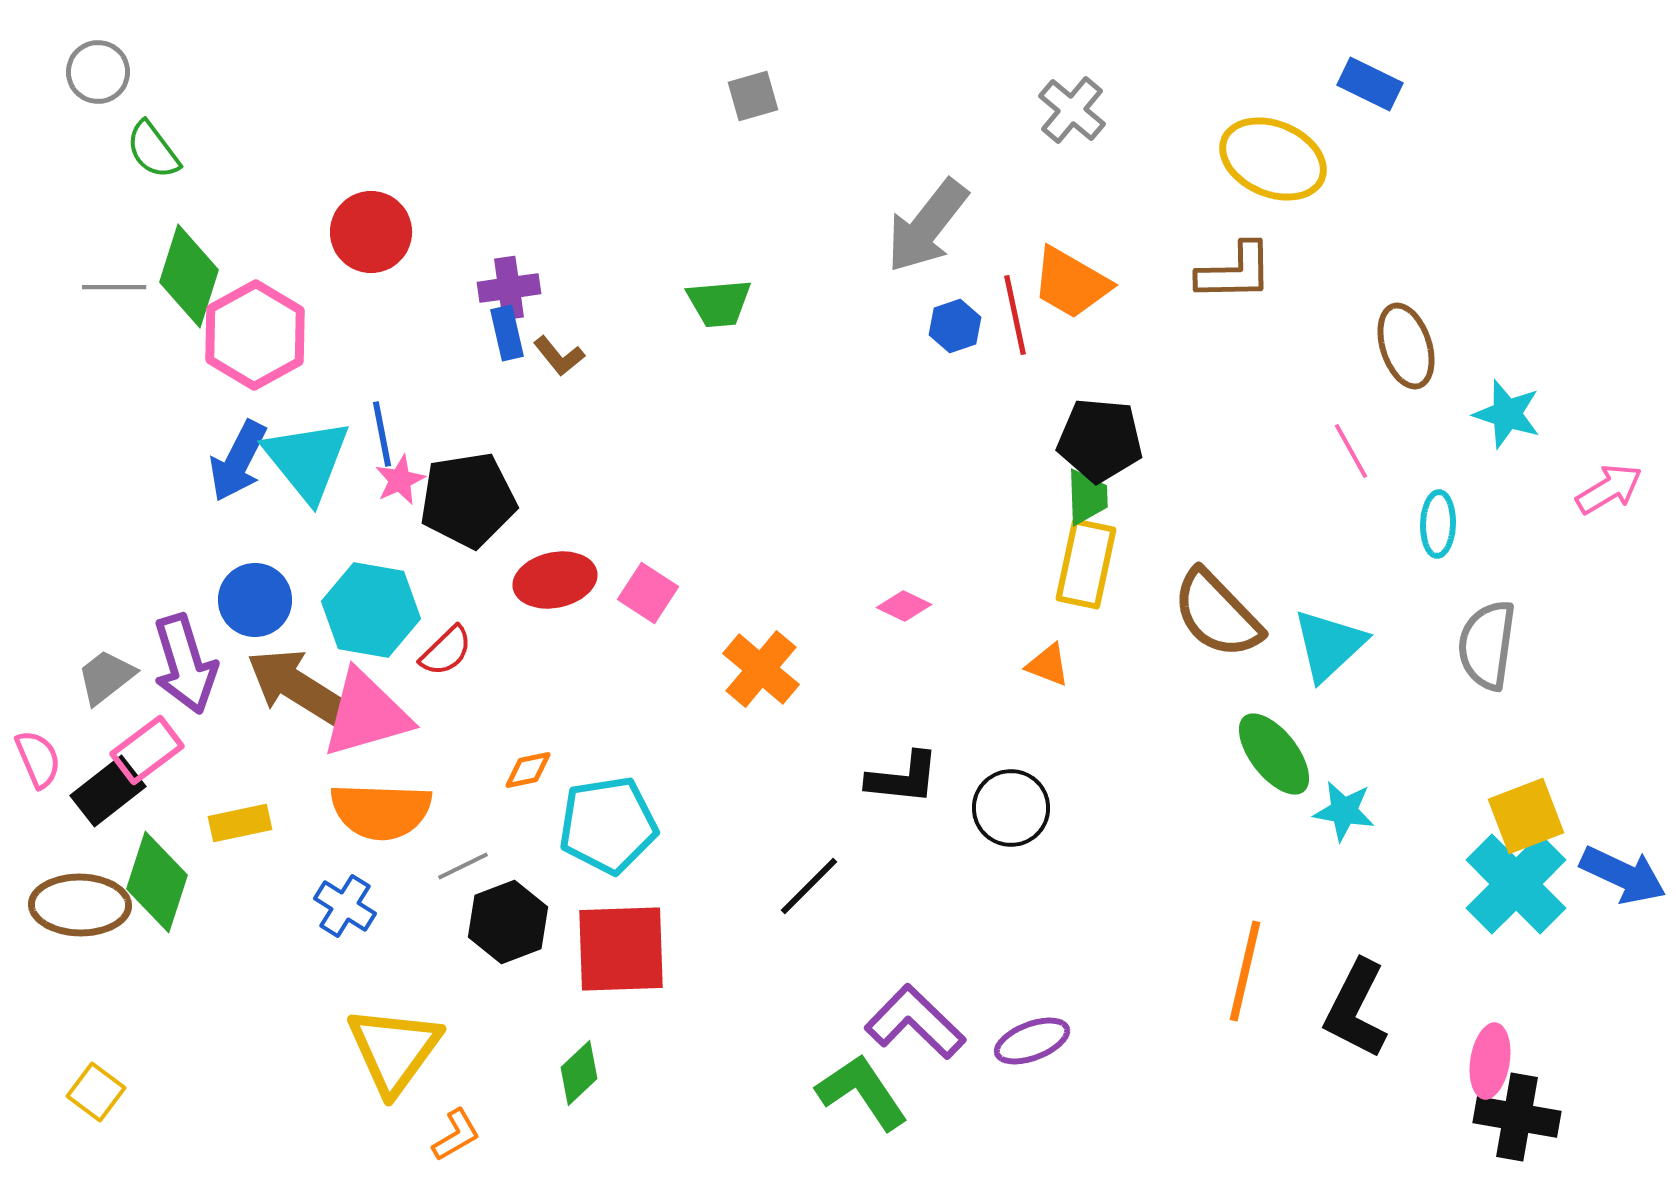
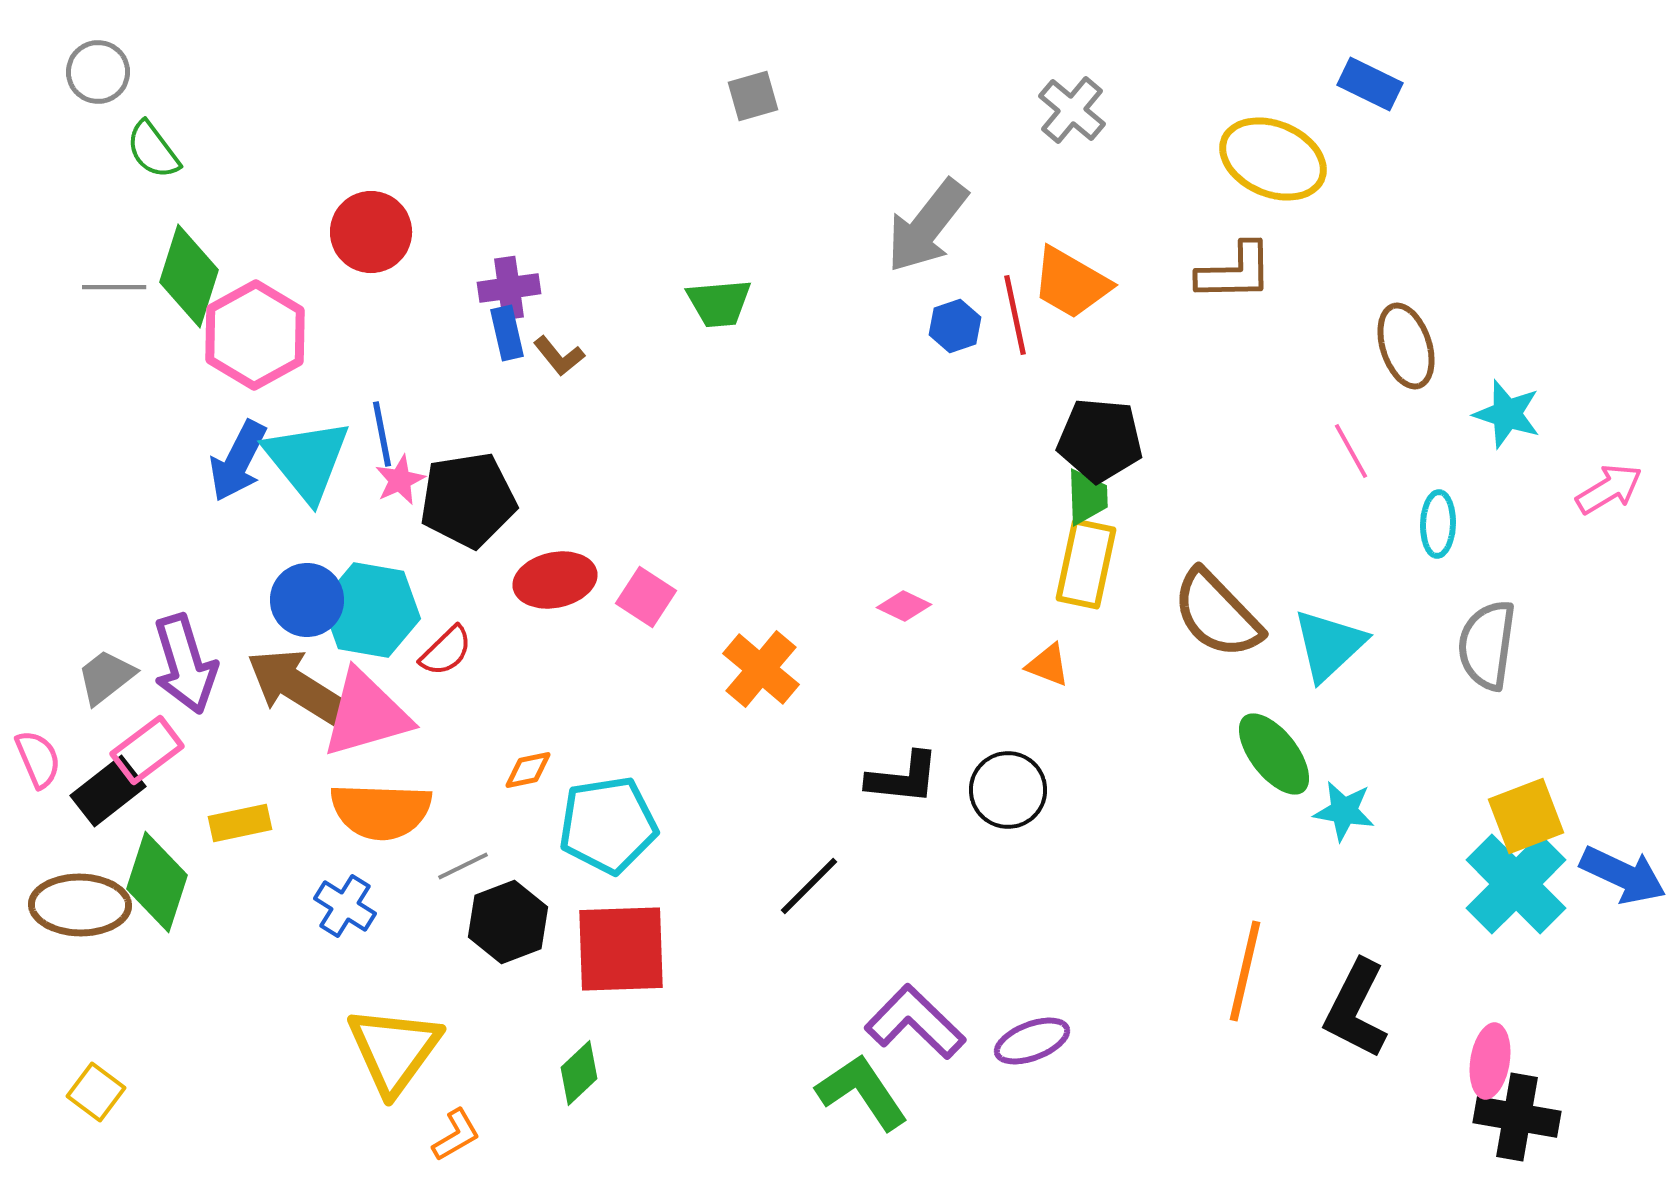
pink square at (648, 593): moved 2 px left, 4 px down
blue circle at (255, 600): moved 52 px right
black circle at (1011, 808): moved 3 px left, 18 px up
